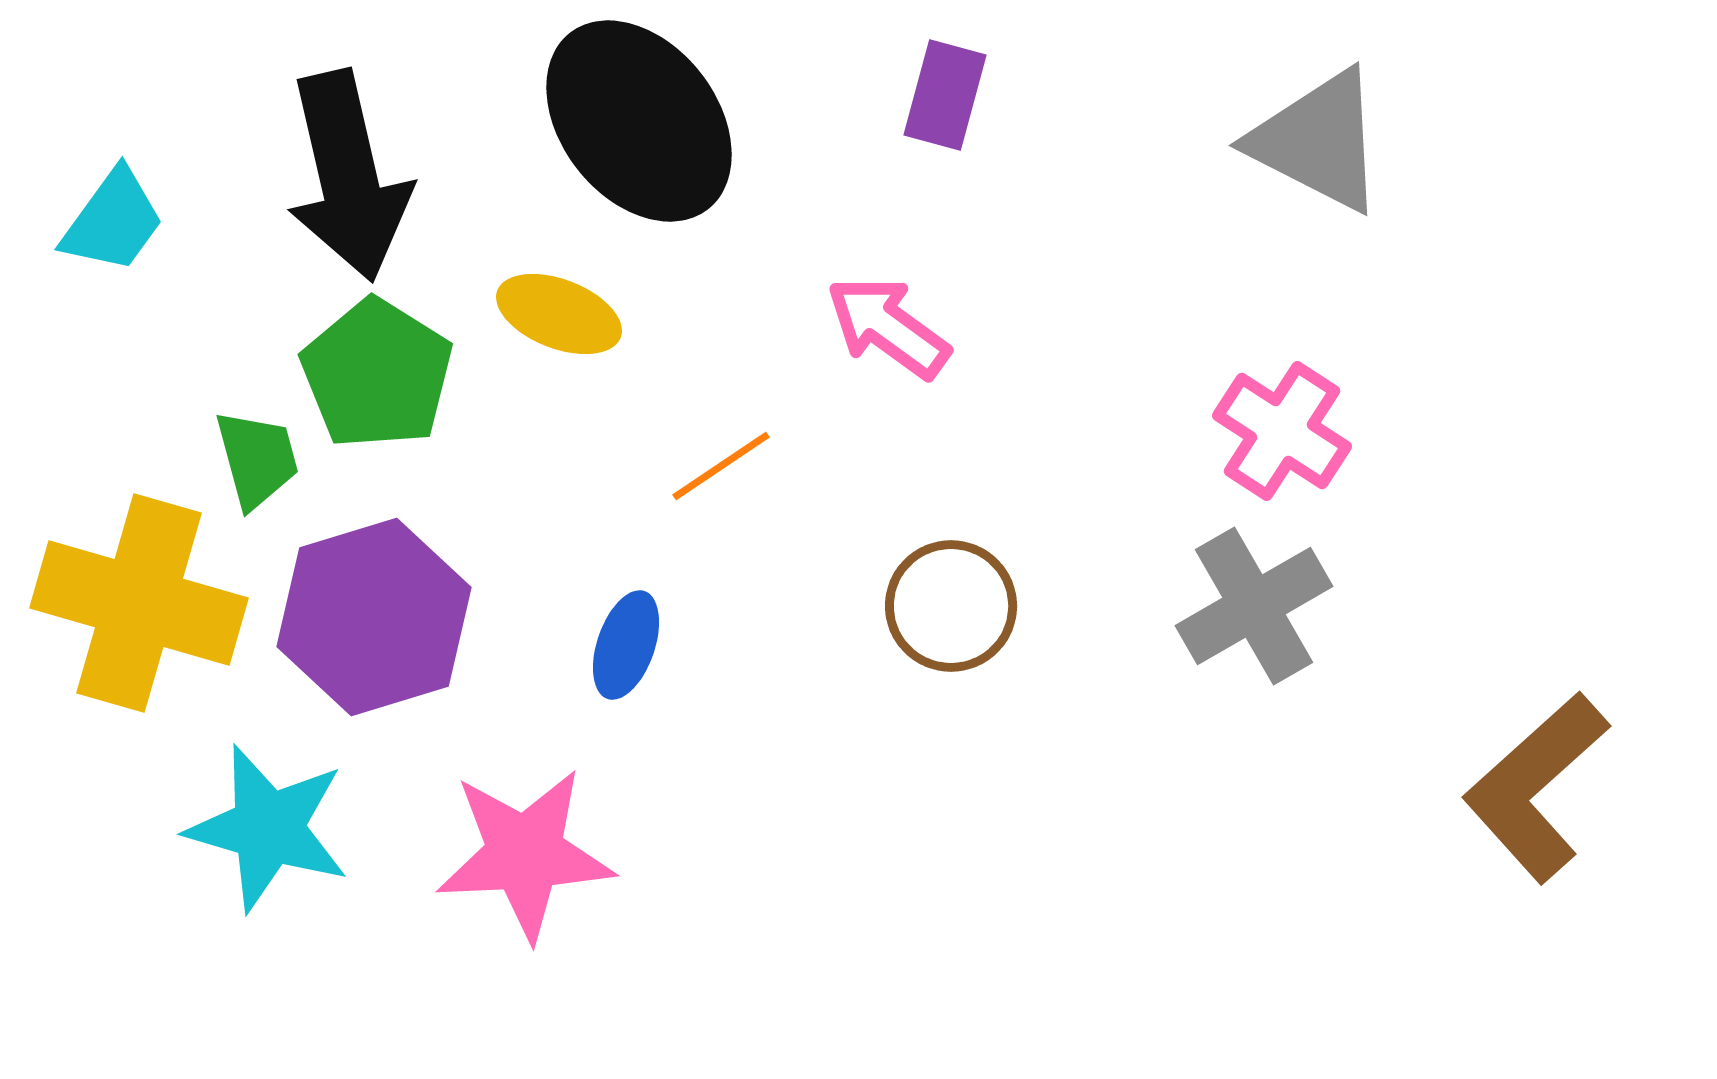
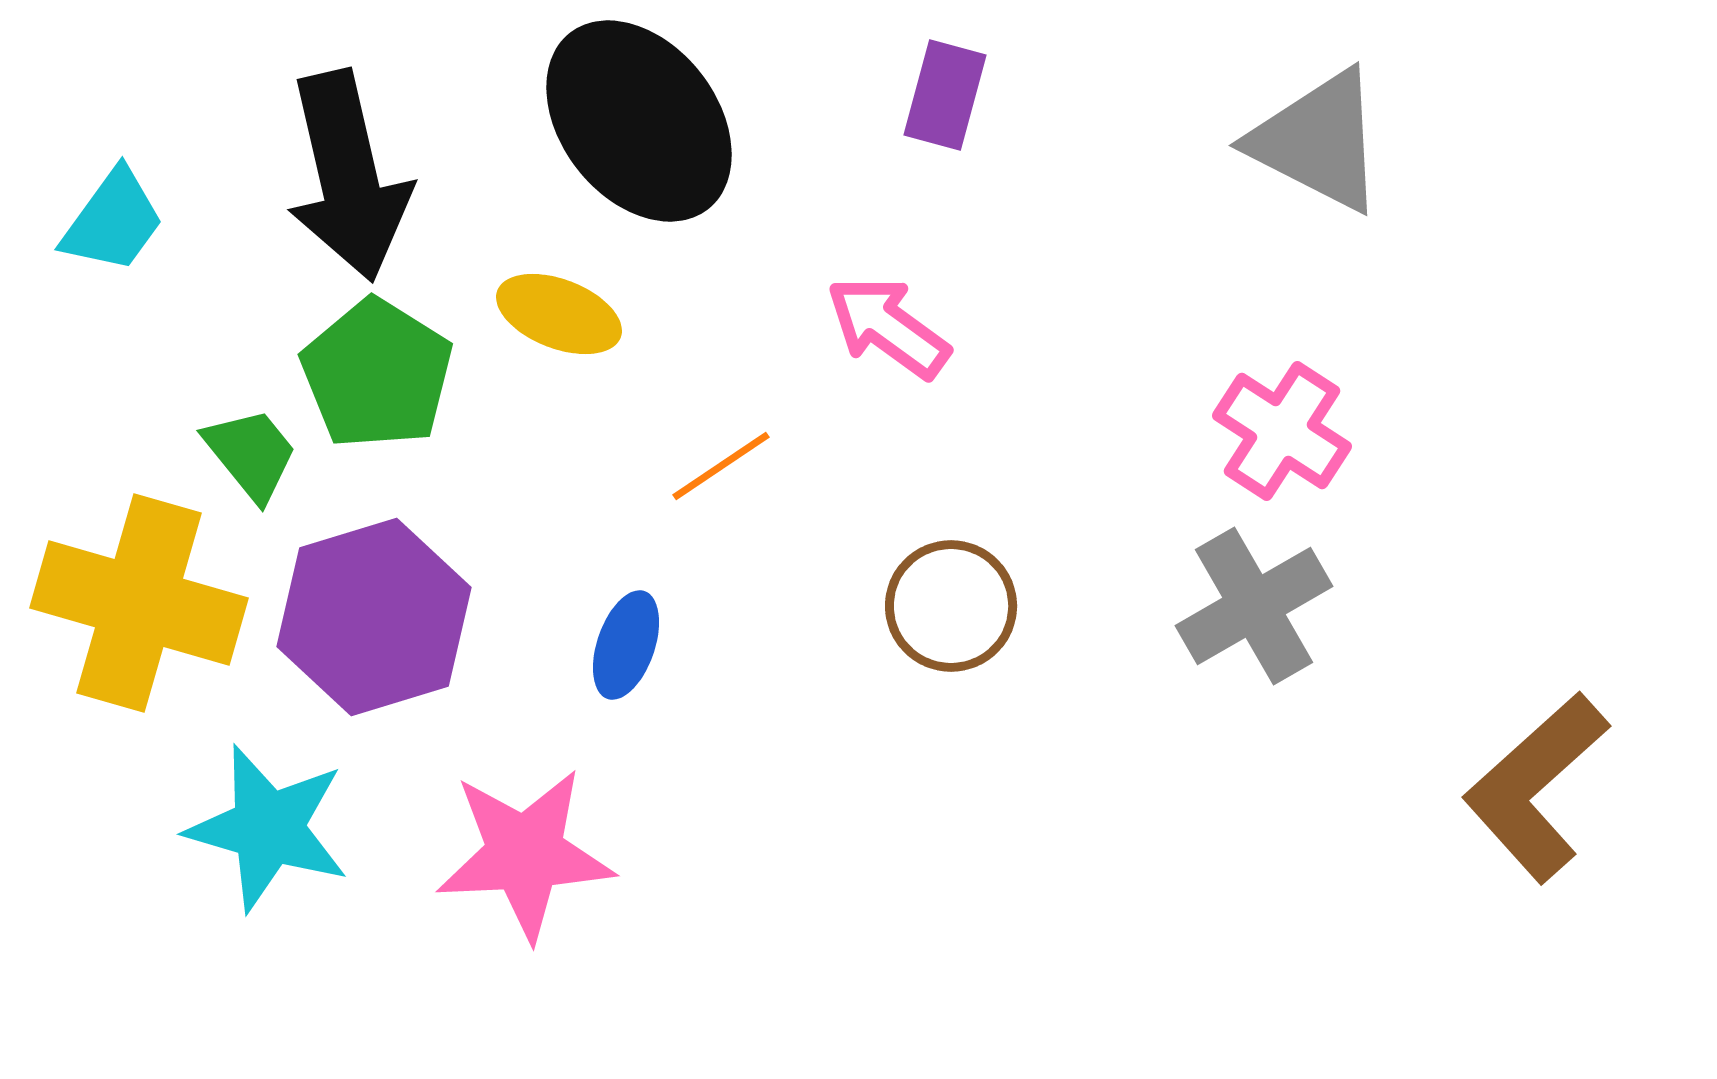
green trapezoid: moved 6 px left, 5 px up; rotated 24 degrees counterclockwise
